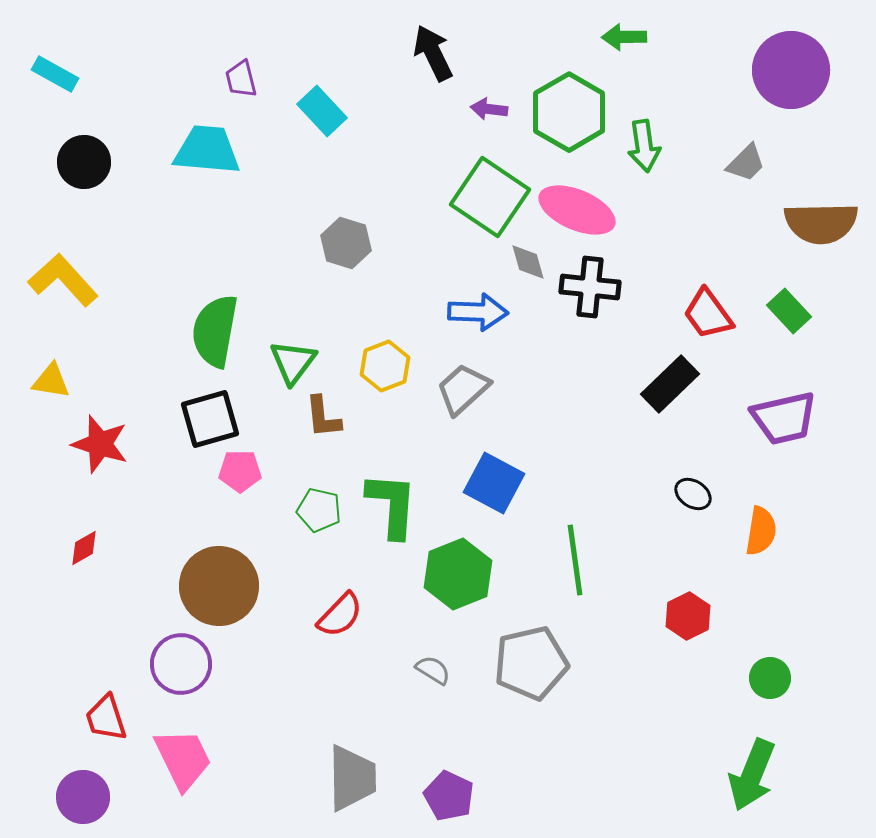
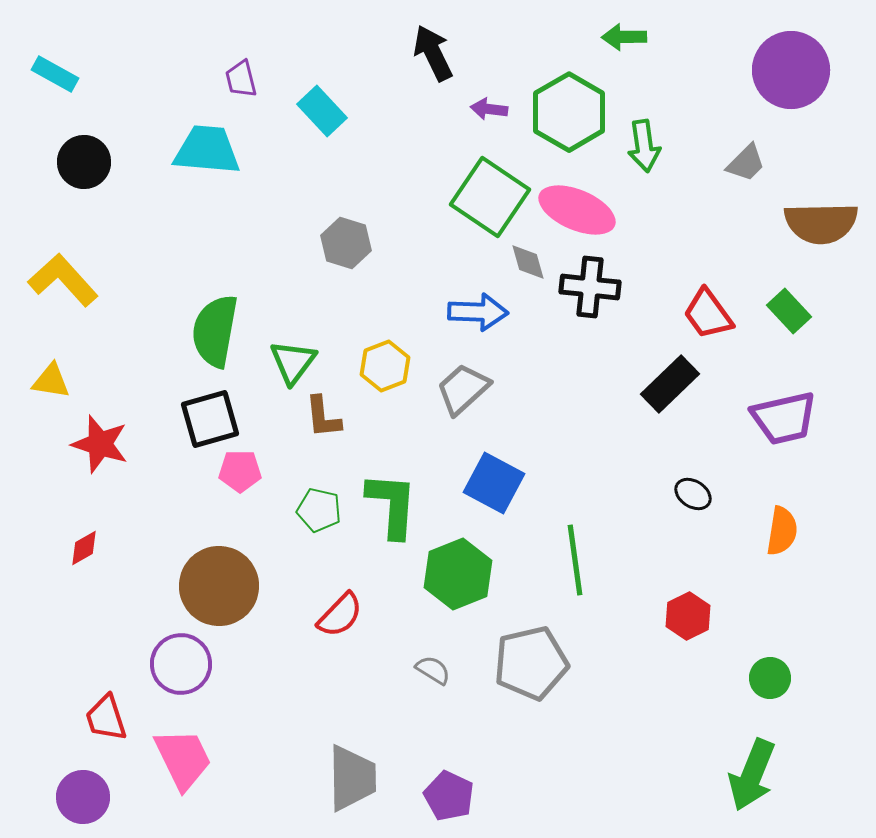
orange semicircle at (761, 531): moved 21 px right
